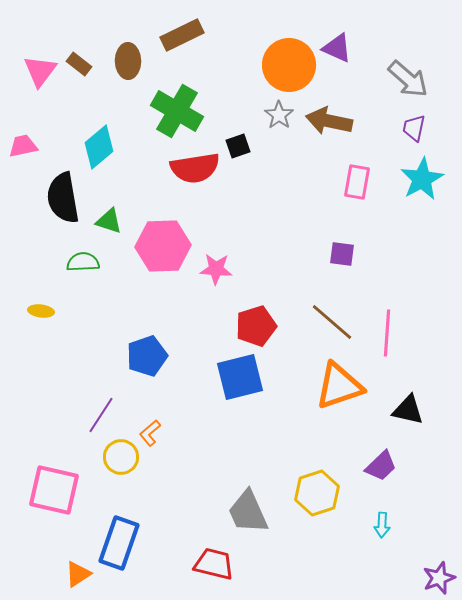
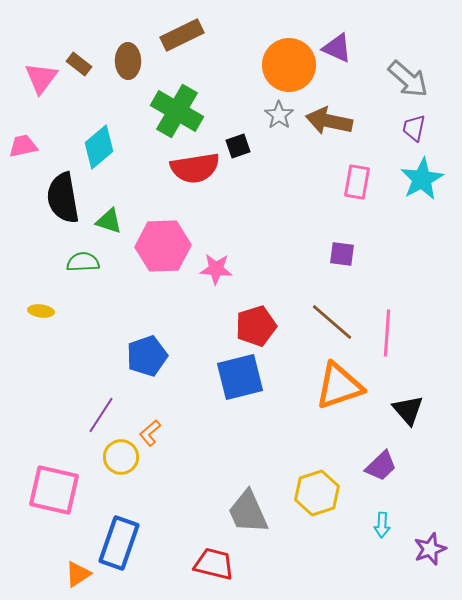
pink triangle at (40, 71): moved 1 px right, 7 px down
black triangle at (408, 410): rotated 36 degrees clockwise
purple star at (439, 578): moved 9 px left, 29 px up
